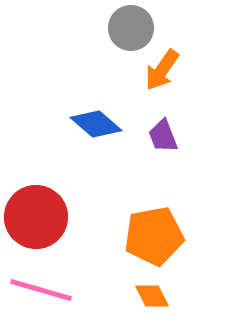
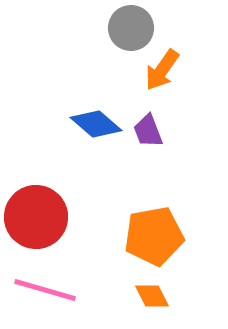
purple trapezoid: moved 15 px left, 5 px up
pink line: moved 4 px right
